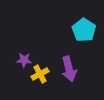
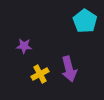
cyan pentagon: moved 1 px right, 9 px up
purple star: moved 14 px up
